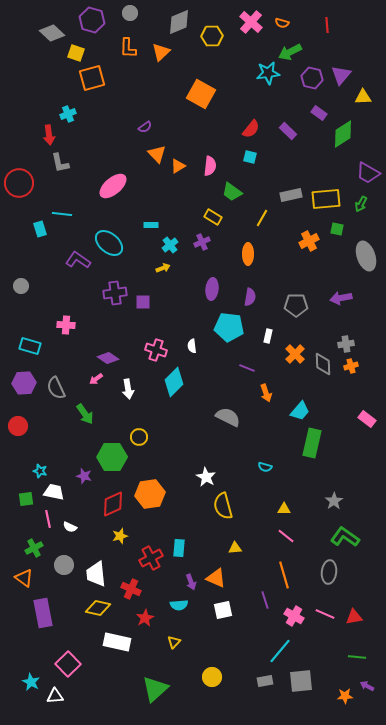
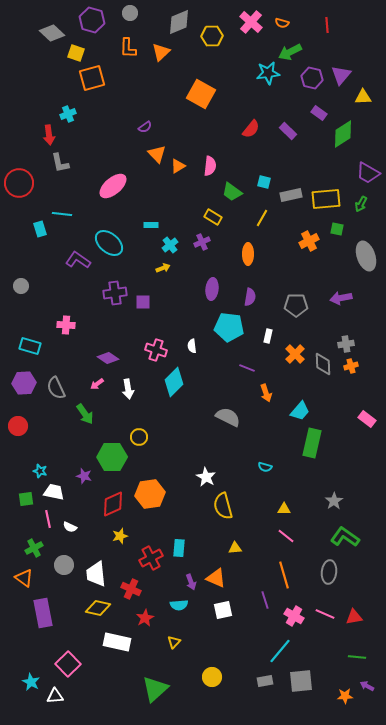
cyan square at (250, 157): moved 14 px right, 25 px down
pink arrow at (96, 379): moved 1 px right, 5 px down
